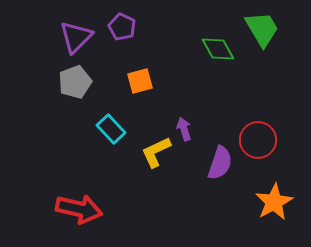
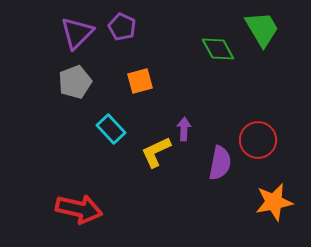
purple triangle: moved 1 px right, 4 px up
purple arrow: rotated 20 degrees clockwise
purple semicircle: rotated 8 degrees counterclockwise
orange star: rotated 18 degrees clockwise
